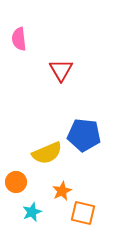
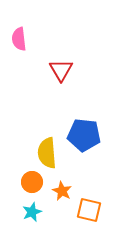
yellow semicircle: rotated 108 degrees clockwise
orange circle: moved 16 px right
orange star: rotated 18 degrees counterclockwise
orange square: moved 6 px right, 3 px up
